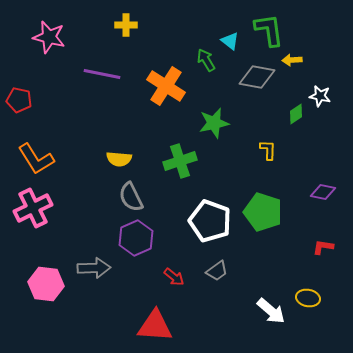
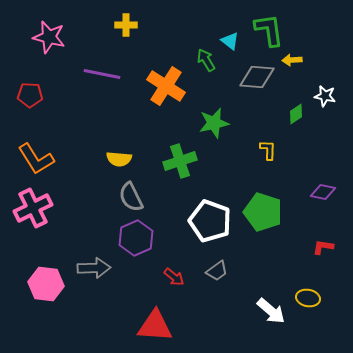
gray diamond: rotated 6 degrees counterclockwise
white star: moved 5 px right
red pentagon: moved 11 px right, 5 px up; rotated 10 degrees counterclockwise
